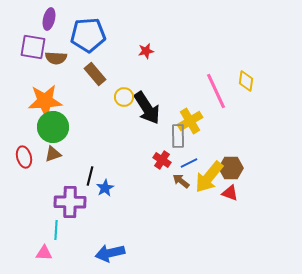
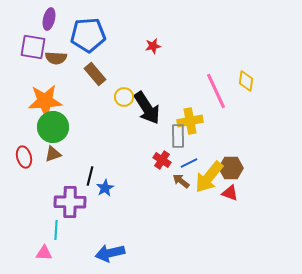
red star: moved 7 px right, 5 px up
yellow cross: rotated 20 degrees clockwise
